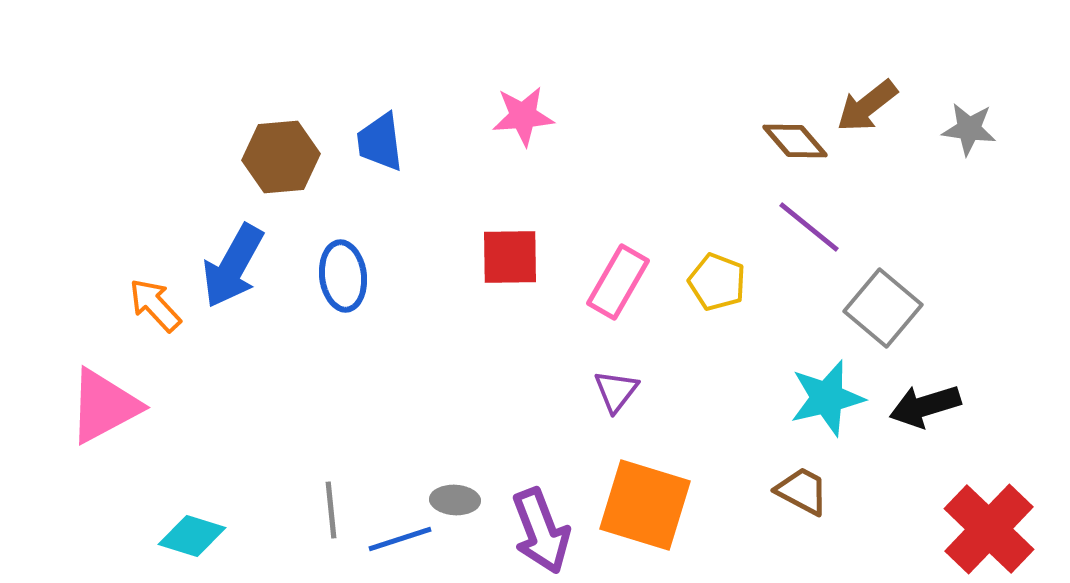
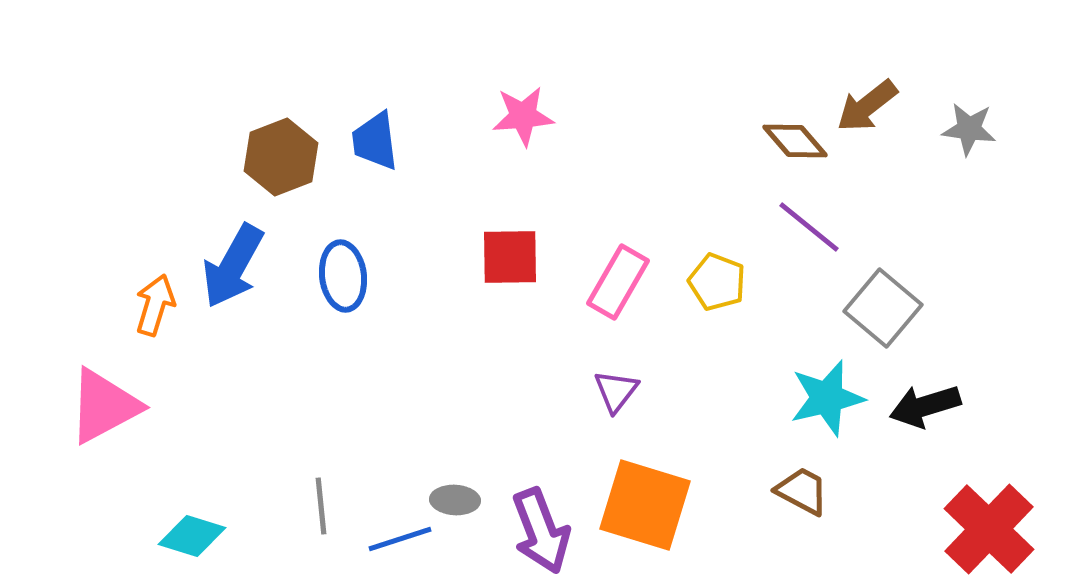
blue trapezoid: moved 5 px left, 1 px up
brown hexagon: rotated 16 degrees counterclockwise
orange arrow: rotated 60 degrees clockwise
gray line: moved 10 px left, 4 px up
